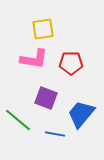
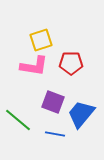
yellow square: moved 2 px left, 11 px down; rotated 10 degrees counterclockwise
pink L-shape: moved 7 px down
purple square: moved 7 px right, 4 px down
